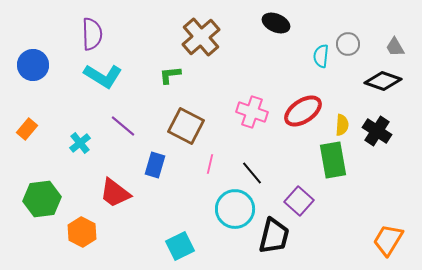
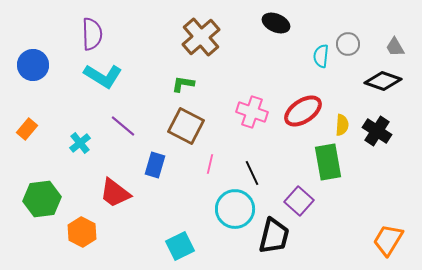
green L-shape: moved 13 px right, 9 px down; rotated 15 degrees clockwise
green rectangle: moved 5 px left, 2 px down
black line: rotated 15 degrees clockwise
